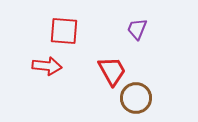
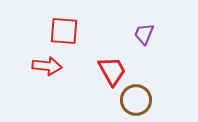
purple trapezoid: moved 7 px right, 5 px down
brown circle: moved 2 px down
